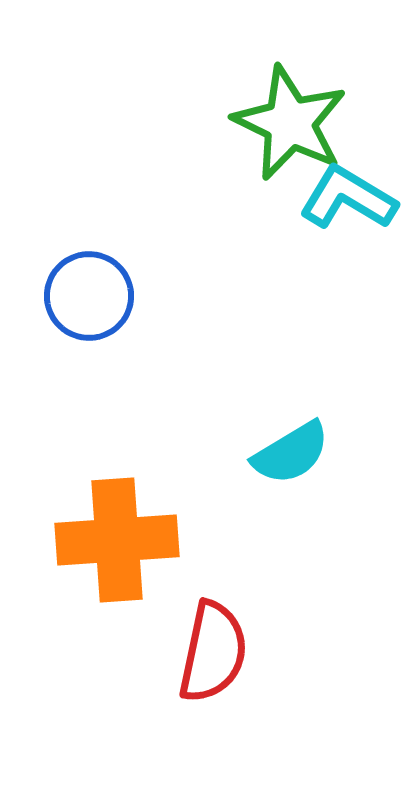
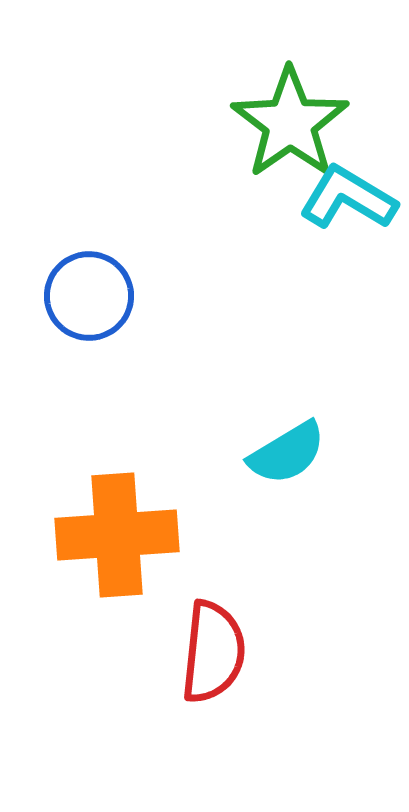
green star: rotated 11 degrees clockwise
cyan semicircle: moved 4 px left
orange cross: moved 5 px up
red semicircle: rotated 6 degrees counterclockwise
